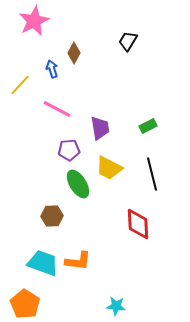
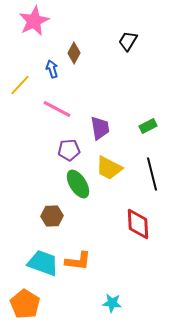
cyan star: moved 4 px left, 3 px up
